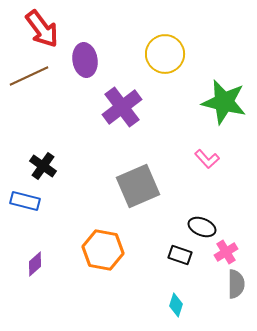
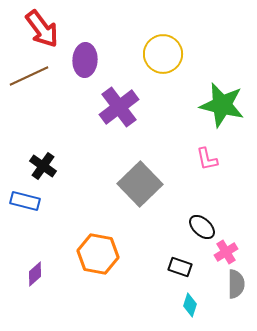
yellow circle: moved 2 px left
purple ellipse: rotated 12 degrees clockwise
green star: moved 2 px left, 3 px down
purple cross: moved 3 px left
pink L-shape: rotated 30 degrees clockwise
gray square: moved 2 px right, 2 px up; rotated 21 degrees counterclockwise
black ellipse: rotated 20 degrees clockwise
orange hexagon: moved 5 px left, 4 px down
black rectangle: moved 12 px down
purple diamond: moved 10 px down
cyan diamond: moved 14 px right
